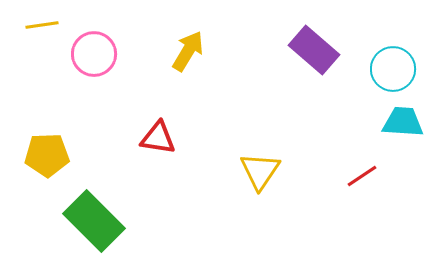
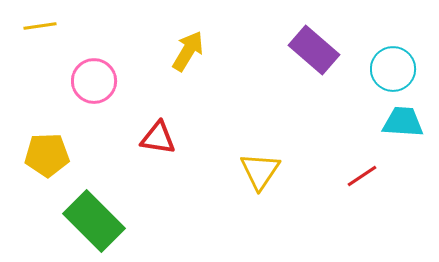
yellow line: moved 2 px left, 1 px down
pink circle: moved 27 px down
